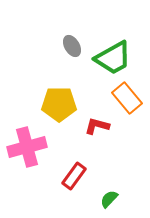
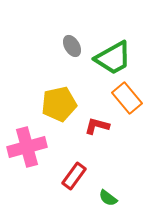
yellow pentagon: rotated 12 degrees counterclockwise
green semicircle: moved 1 px left, 1 px up; rotated 96 degrees counterclockwise
